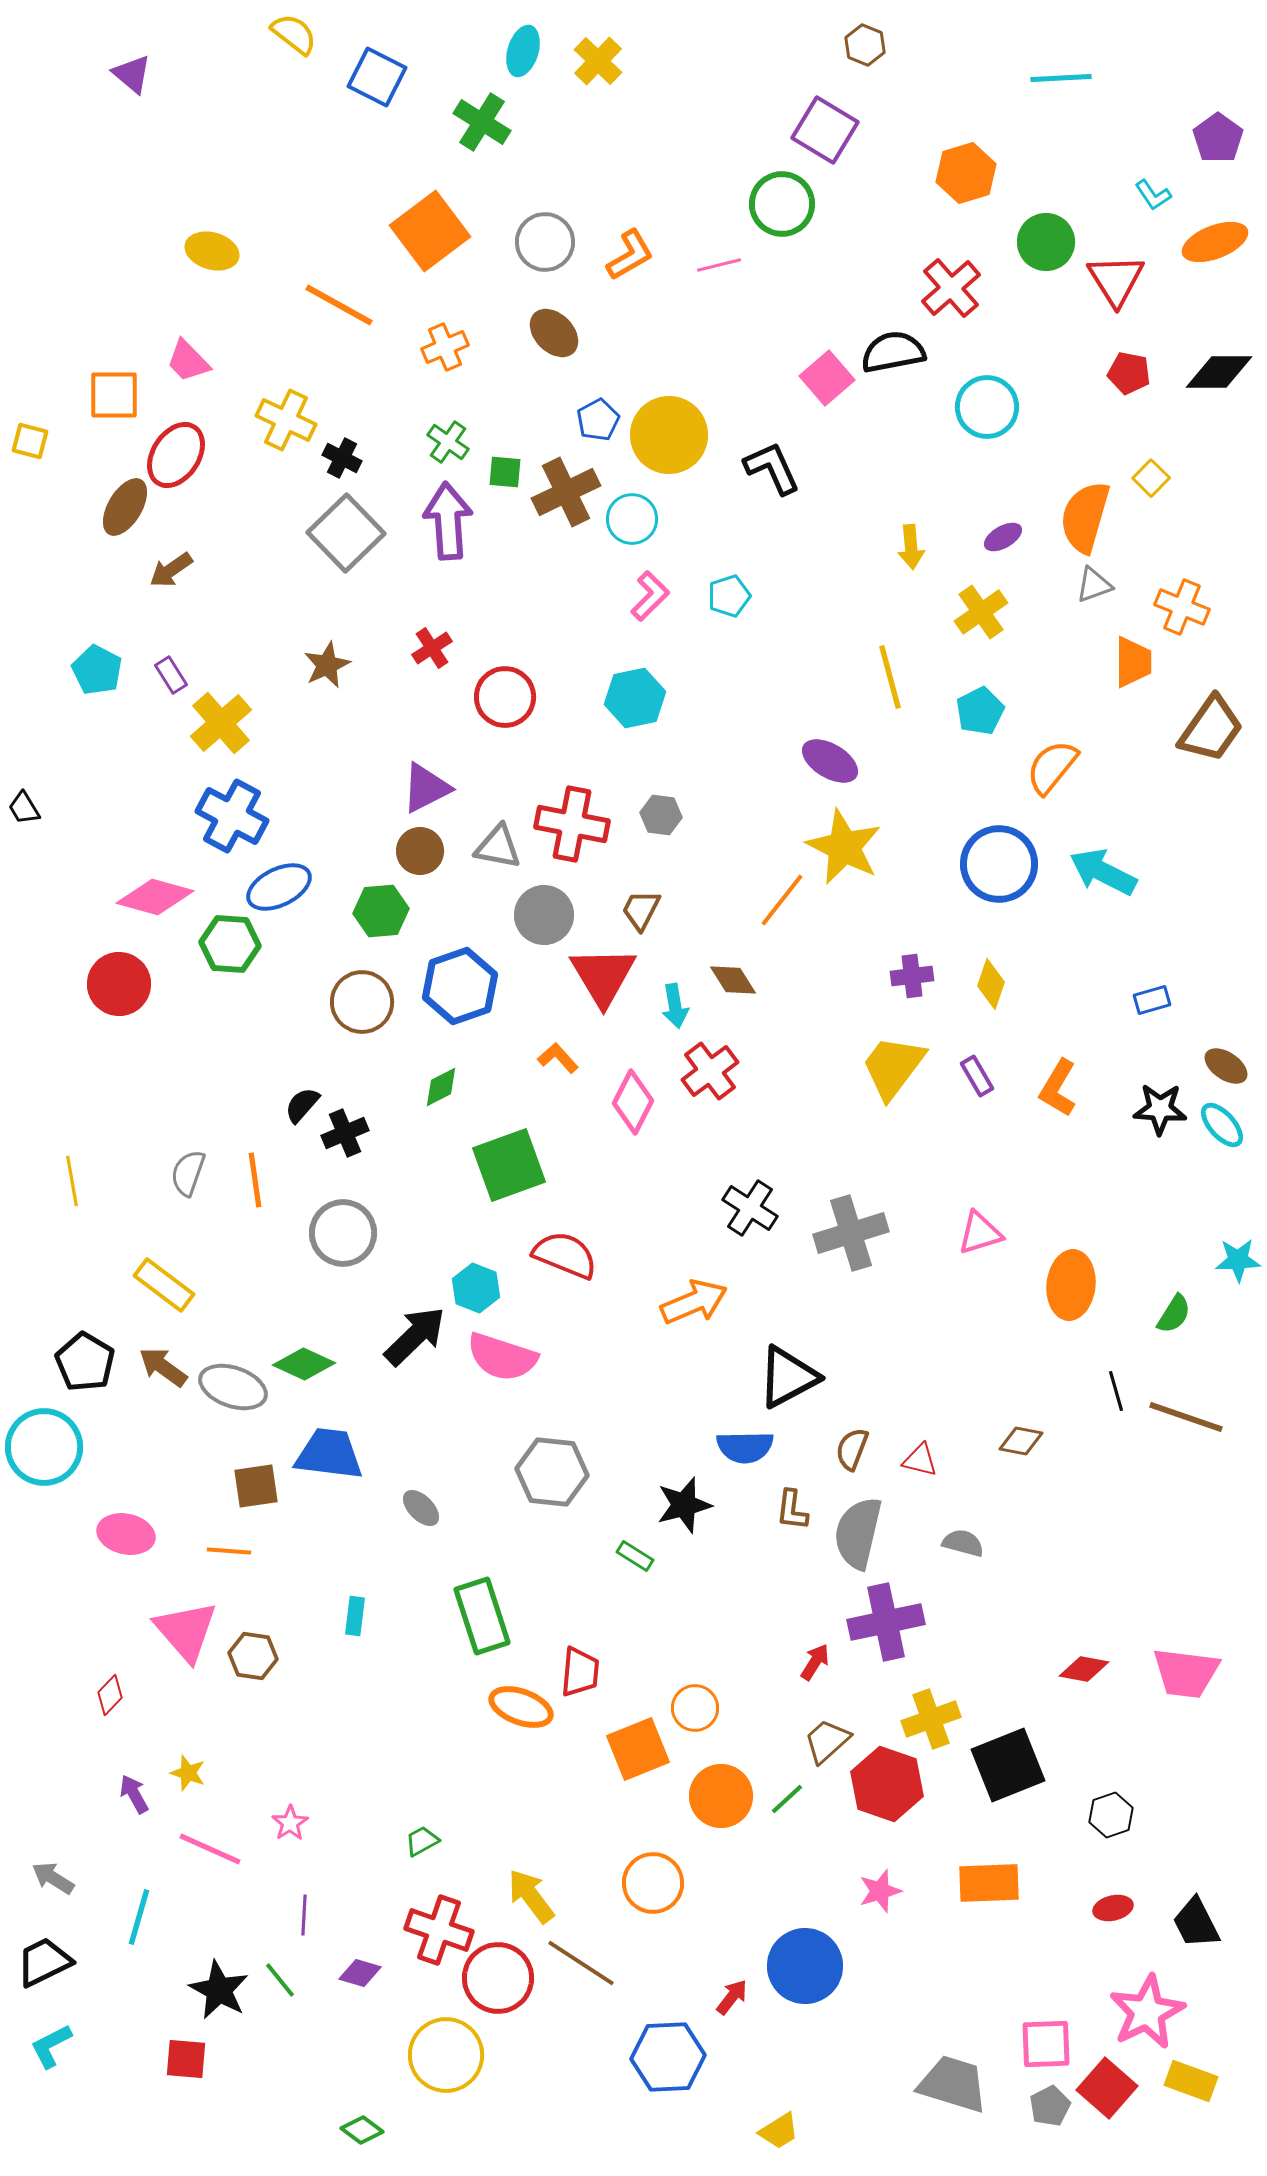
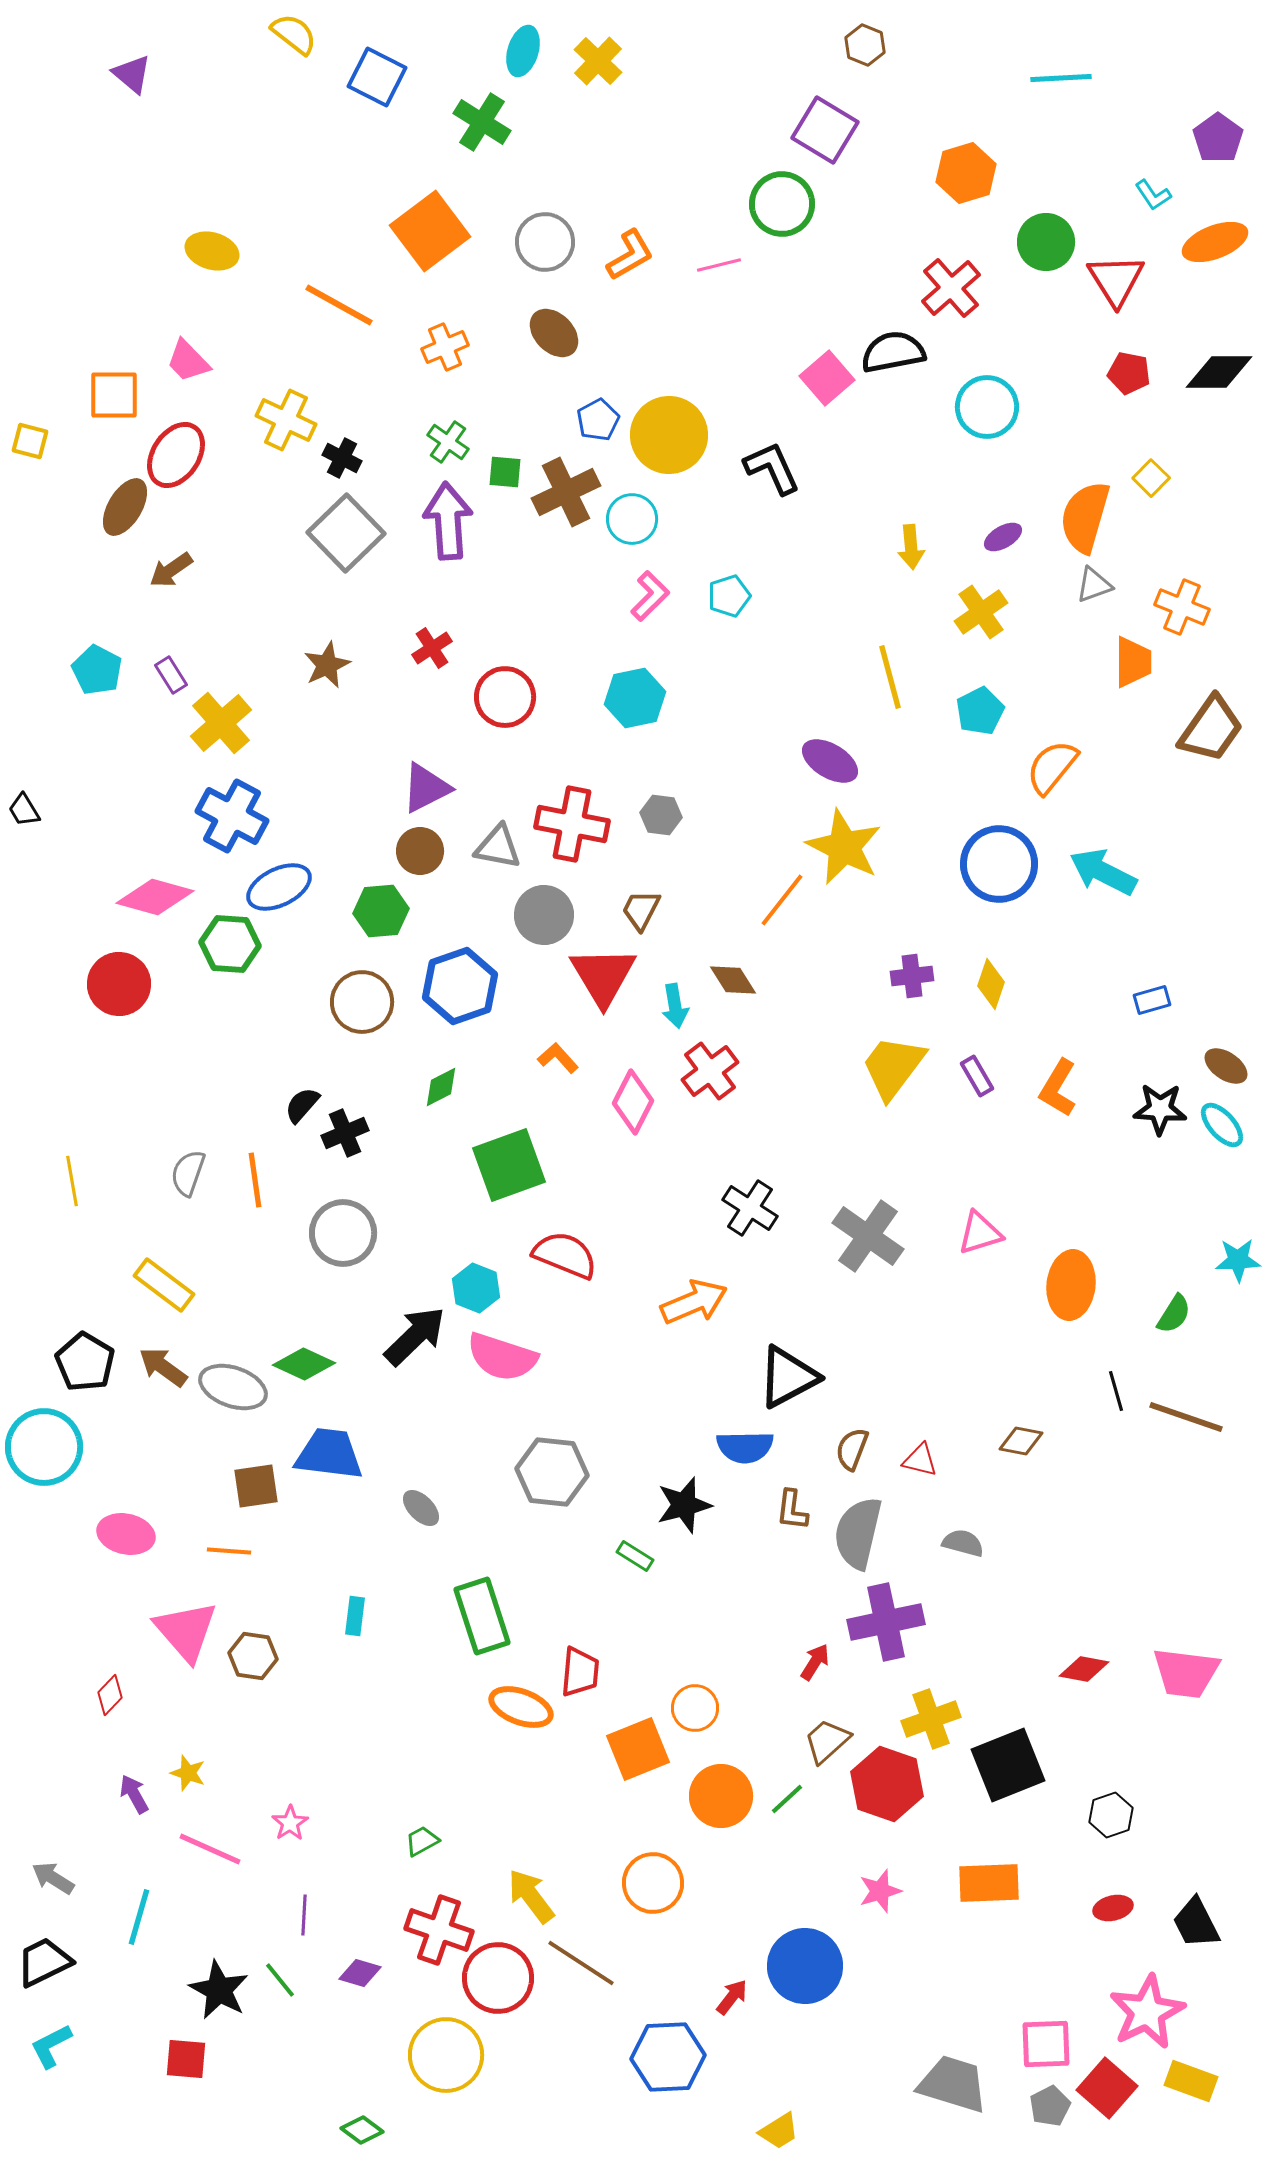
black trapezoid at (24, 808): moved 2 px down
gray cross at (851, 1233): moved 17 px right, 3 px down; rotated 38 degrees counterclockwise
